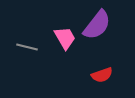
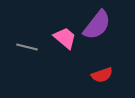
pink trapezoid: rotated 20 degrees counterclockwise
